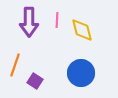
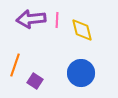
purple arrow: moved 2 px right, 3 px up; rotated 84 degrees clockwise
